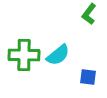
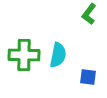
cyan semicircle: rotated 40 degrees counterclockwise
